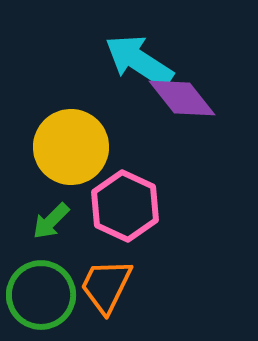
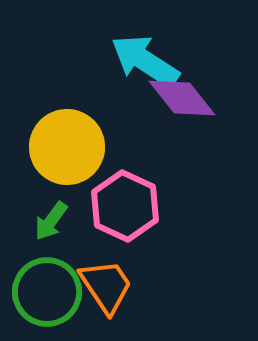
cyan arrow: moved 6 px right
yellow circle: moved 4 px left
green arrow: rotated 9 degrees counterclockwise
orange trapezoid: rotated 120 degrees clockwise
green circle: moved 6 px right, 3 px up
